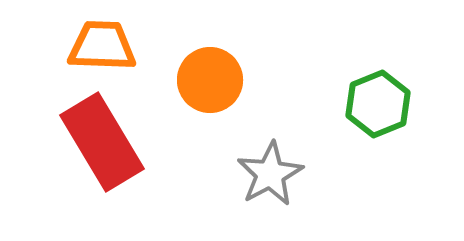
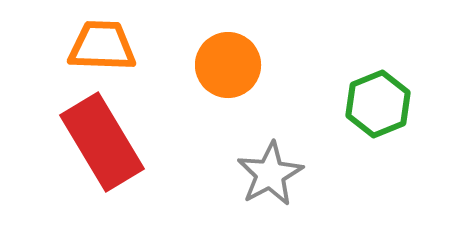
orange circle: moved 18 px right, 15 px up
